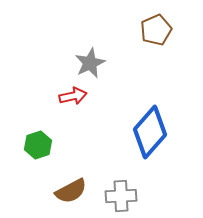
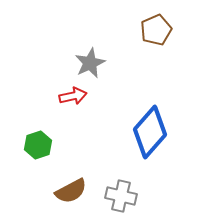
gray cross: rotated 16 degrees clockwise
